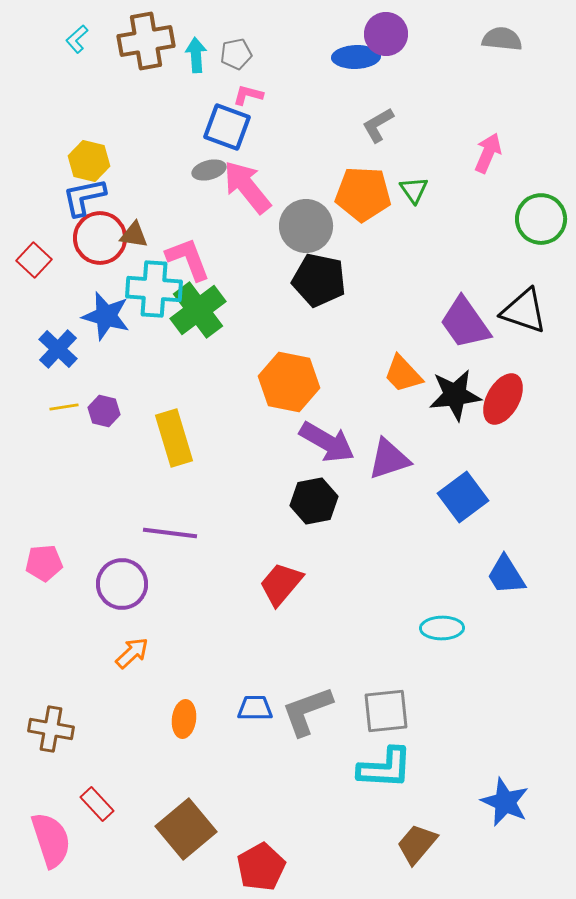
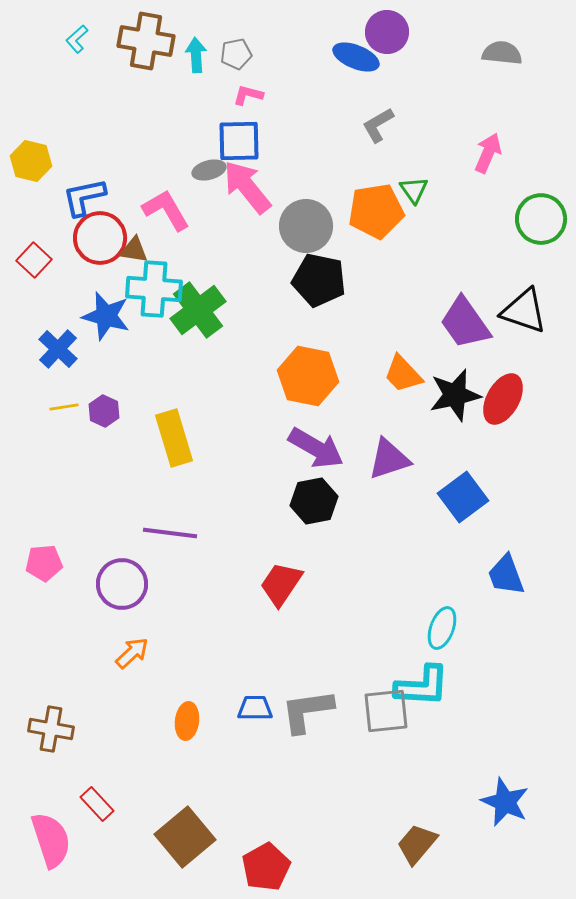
purple circle at (386, 34): moved 1 px right, 2 px up
gray semicircle at (502, 39): moved 14 px down
brown cross at (146, 41): rotated 20 degrees clockwise
blue ellipse at (356, 57): rotated 24 degrees clockwise
blue square at (227, 127): moved 12 px right, 14 px down; rotated 21 degrees counterclockwise
yellow hexagon at (89, 161): moved 58 px left
orange pentagon at (363, 194): moved 13 px right, 17 px down; rotated 12 degrees counterclockwise
brown triangle at (134, 235): moved 15 px down
pink L-shape at (188, 259): moved 22 px left, 49 px up; rotated 9 degrees counterclockwise
orange hexagon at (289, 382): moved 19 px right, 6 px up
black star at (455, 395): rotated 6 degrees counterclockwise
purple hexagon at (104, 411): rotated 12 degrees clockwise
purple arrow at (327, 442): moved 11 px left, 6 px down
blue trapezoid at (506, 575): rotated 12 degrees clockwise
red trapezoid at (281, 584): rotated 6 degrees counterclockwise
cyan ellipse at (442, 628): rotated 69 degrees counterclockwise
gray L-shape at (307, 711): rotated 12 degrees clockwise
orange ellipse at (184, 719): moved 3 px right, 2 px down
cyan L-shape at (385, 768): moved 37 px right, 82 px up
brown square at (186, 829): moved 1 px left, 8 px down
red pentagon at (261, 867): moved 5 px right
